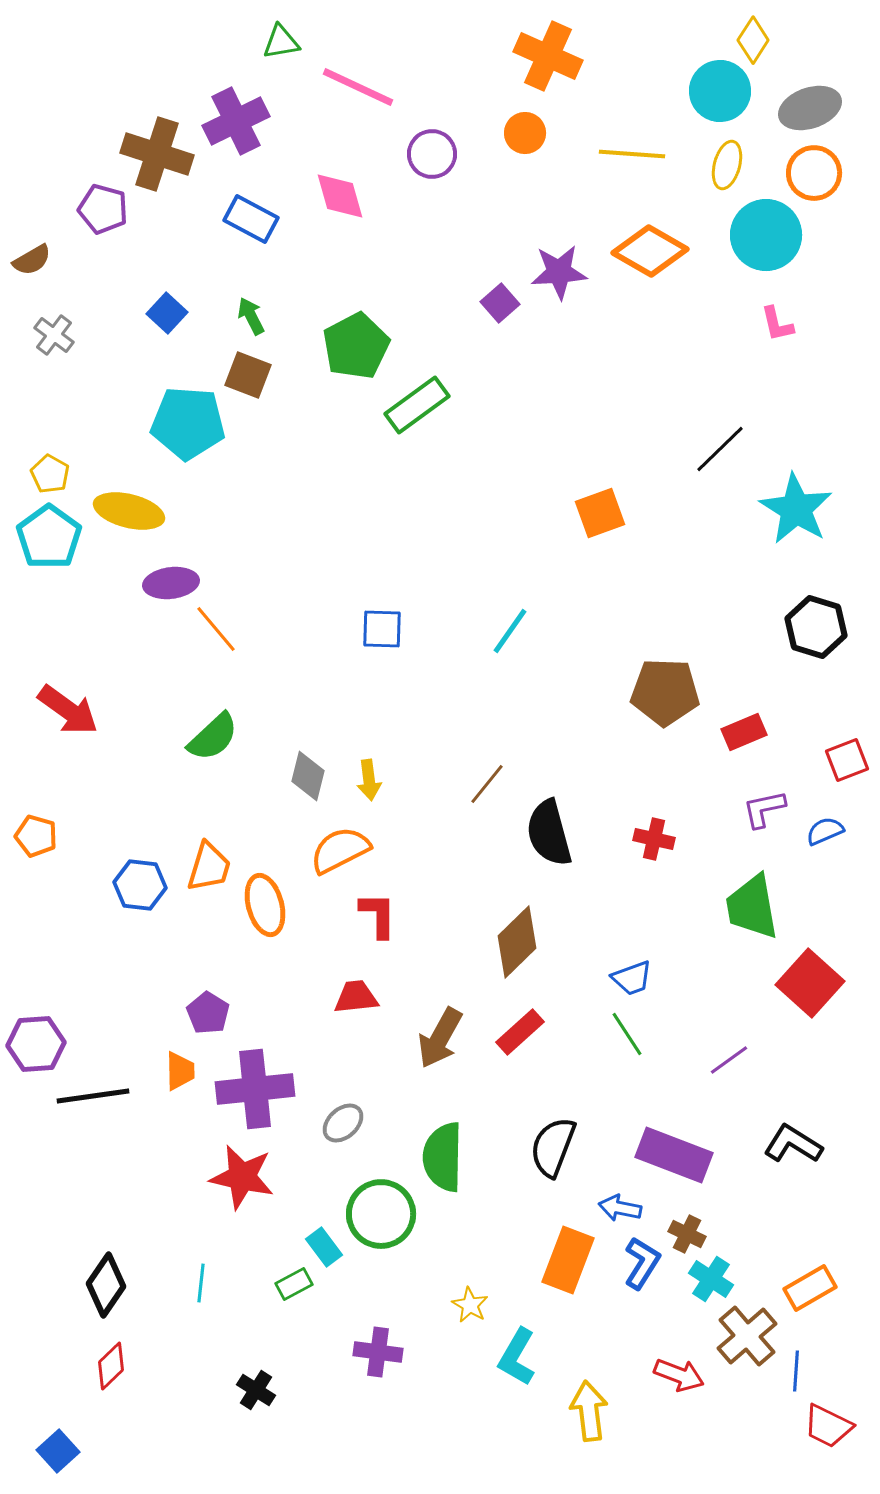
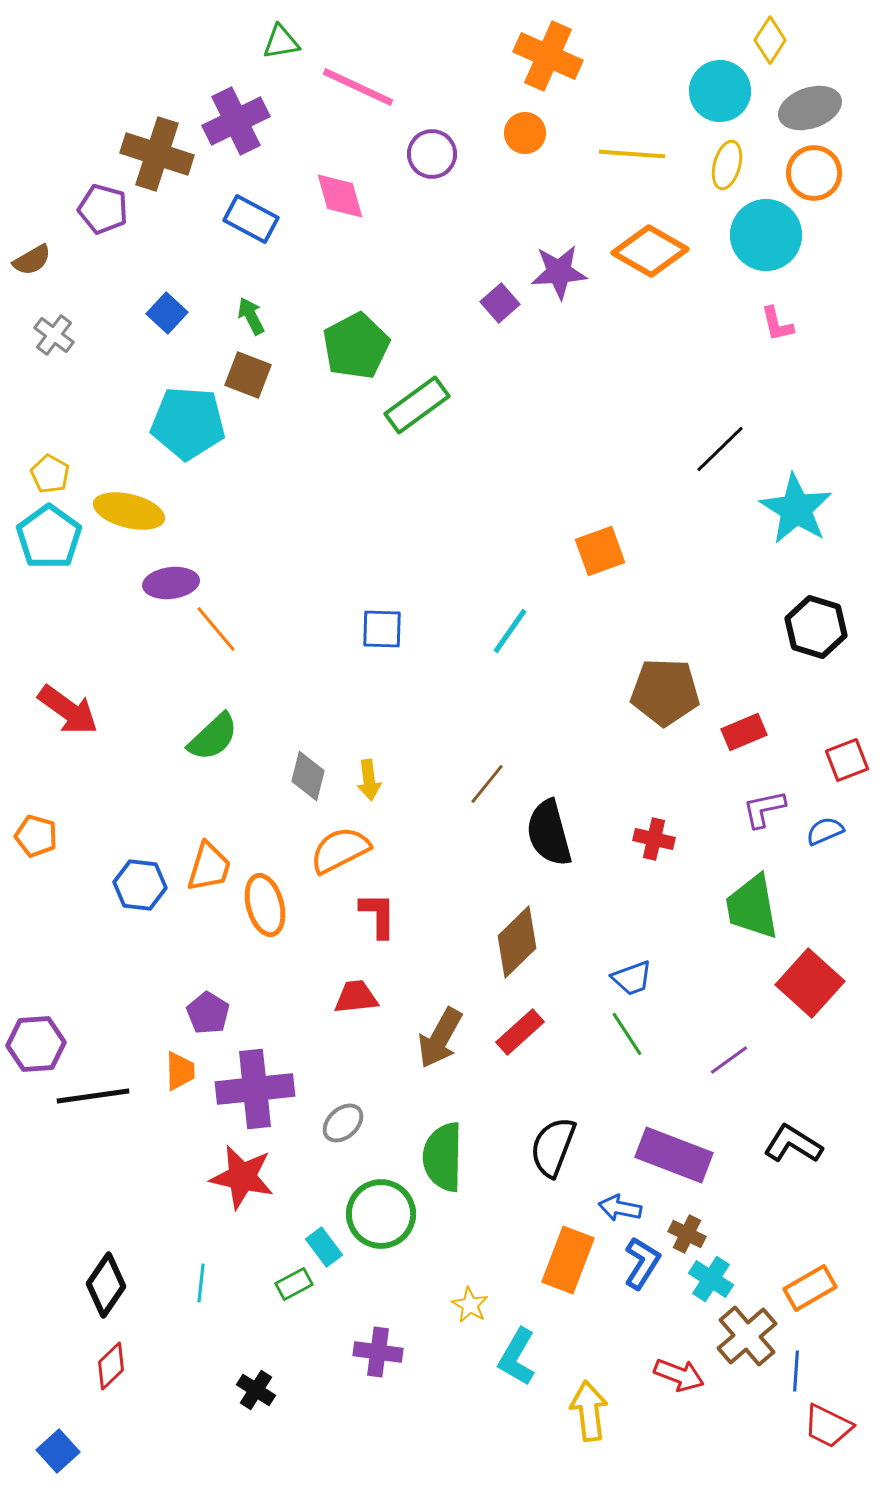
yellow diamond at (753, 40): moved 17 px right
orange square at (600, 513): moved 38 px down
